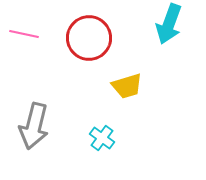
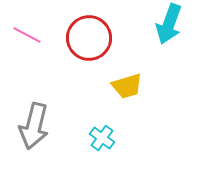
pink line: moved 3 px right, 1 px down; rotated 16 degrees clockwise
